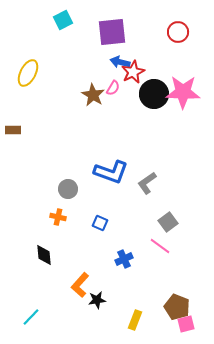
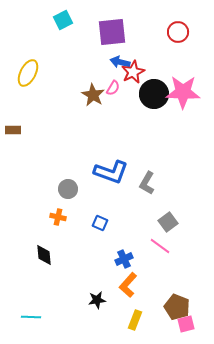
gray L-shape: rotated 25 degrees counterclockwise
orange L-shape: moved 48 px right
cyan line: rotated 48 degrees clockwise
